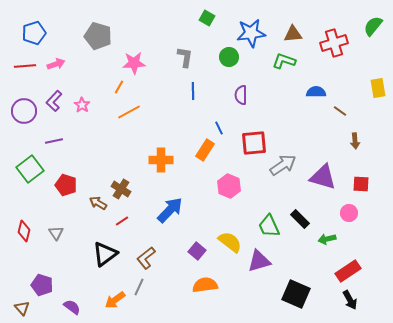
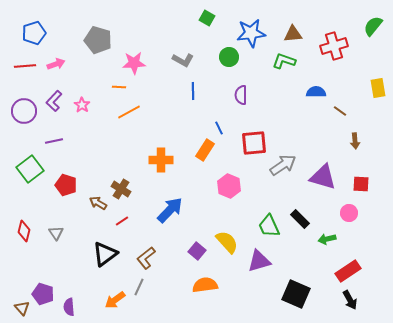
gray pentagon at (98, 36): moved 4 px down
red cross at (334, 43): moved 3 px down
gray L-shape at (185, 57): moved 2 px left, 3 px down; rotated 110 degrees clockwise
orange line at (119, 87): rotated 64 degrees clockwise
yellow semicircle at (230, 242): moved 3 px left; rotated 10 degrees clockwise
purple pentagon at (42, 285): moved 1 px right, 9 px down
purple semicircle at (72, 307): moved 3 px left; rotated 132 degrees counterclockwise
